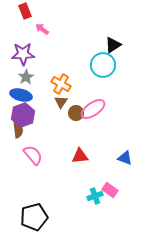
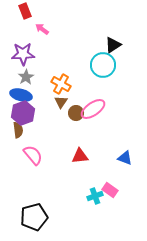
purple hexagon: moved 2 px up
